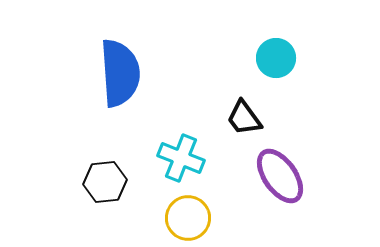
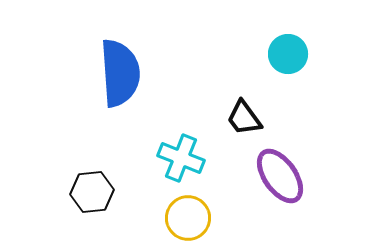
cyan circle: moved 12 px right, 4 px up
black hexagon: moved 13 px left, 10 px down
